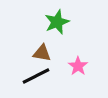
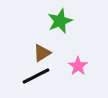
green star: moved 3 px right, 1 px up
brown triangle: rotated 42 degrees counterclockwise
